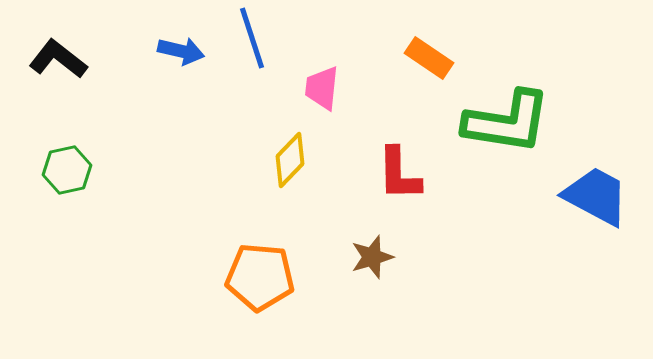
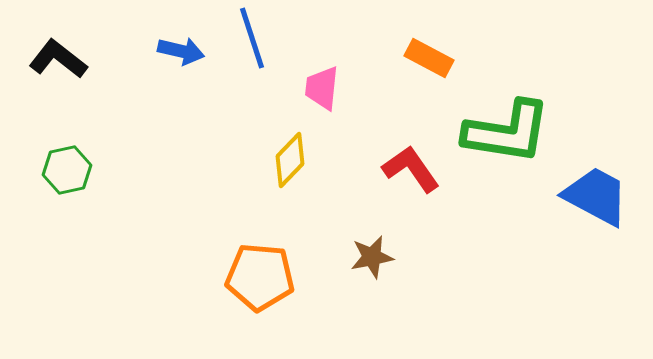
orange rectangle: rotated 6 degrees counterclockwise
green L-shape: moved 10 px down
red L-shape: moved 12 px right, 5 px up; rotated 146 degrees clockwise
brown star: rotated 6 degrees clockwise
